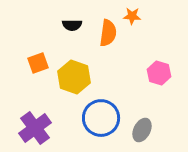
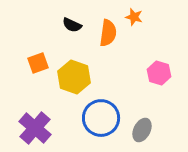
orange star: moved 2 px right, 1 px down; rotated 12 degrees clockwise
black semicircle: rotated 24 degrees clockwise
purple cross: rotated 12 degrees counterclockwise
